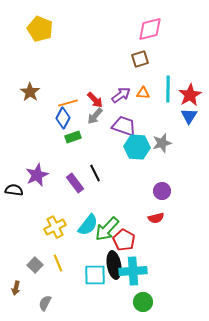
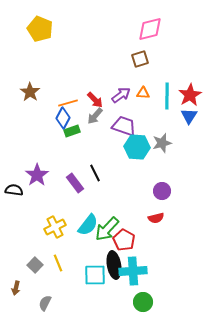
cyan line: moved 1 px left, 7 px down
green rectangle: moved 1 px left, 6 px up
purple star: rotated 10 degrees counterclockwise
